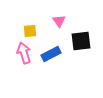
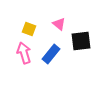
pink triangle: moved 3 px down; rotated 16 degrees counterclockwise
yellow square: moved 1 px left, 2 px up; rotated 24 degrees clockwise
blue rectangle: rotated 24 degrees counterclockwise
